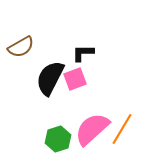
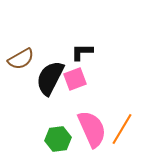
brown semicircle: moved 12 px down
black L-shape: moved 1 px left, 1 px up
pink semicircle: rotated 108 degrees clockwise
green hexagon: rotated 10 degrees clockwise
